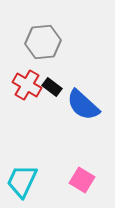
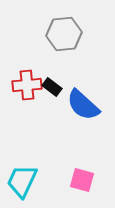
gray hexagon: moved 21 px right, 8 px up
red cross: rotated 36 degrees counterclockwise
pink square: rotated 15 degrees counterclockwise
